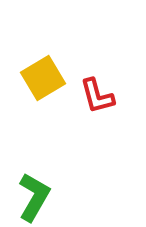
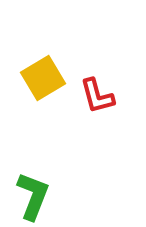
green L-shape: moved 1 px left, 1 px up; rotated 9 degrees counterclockwise
